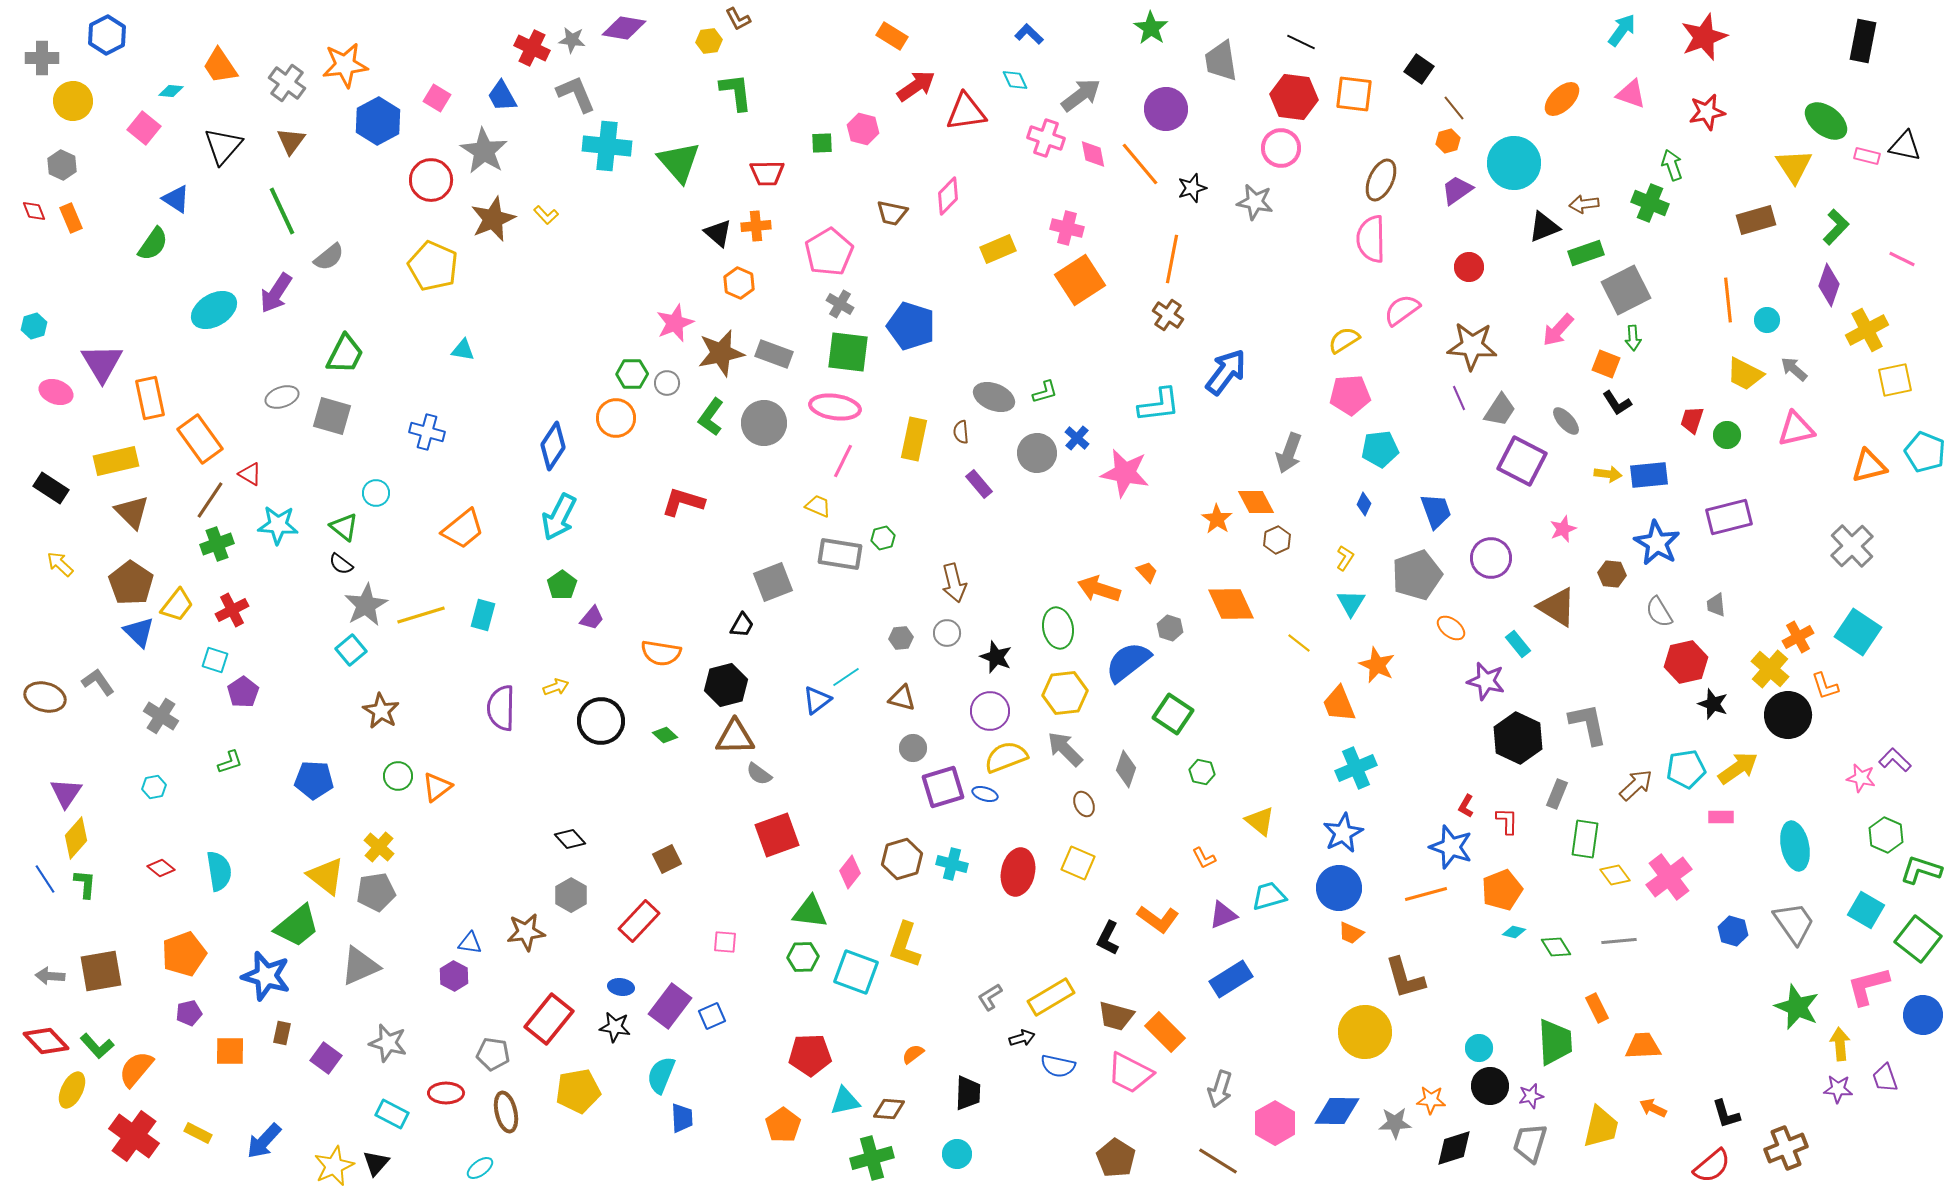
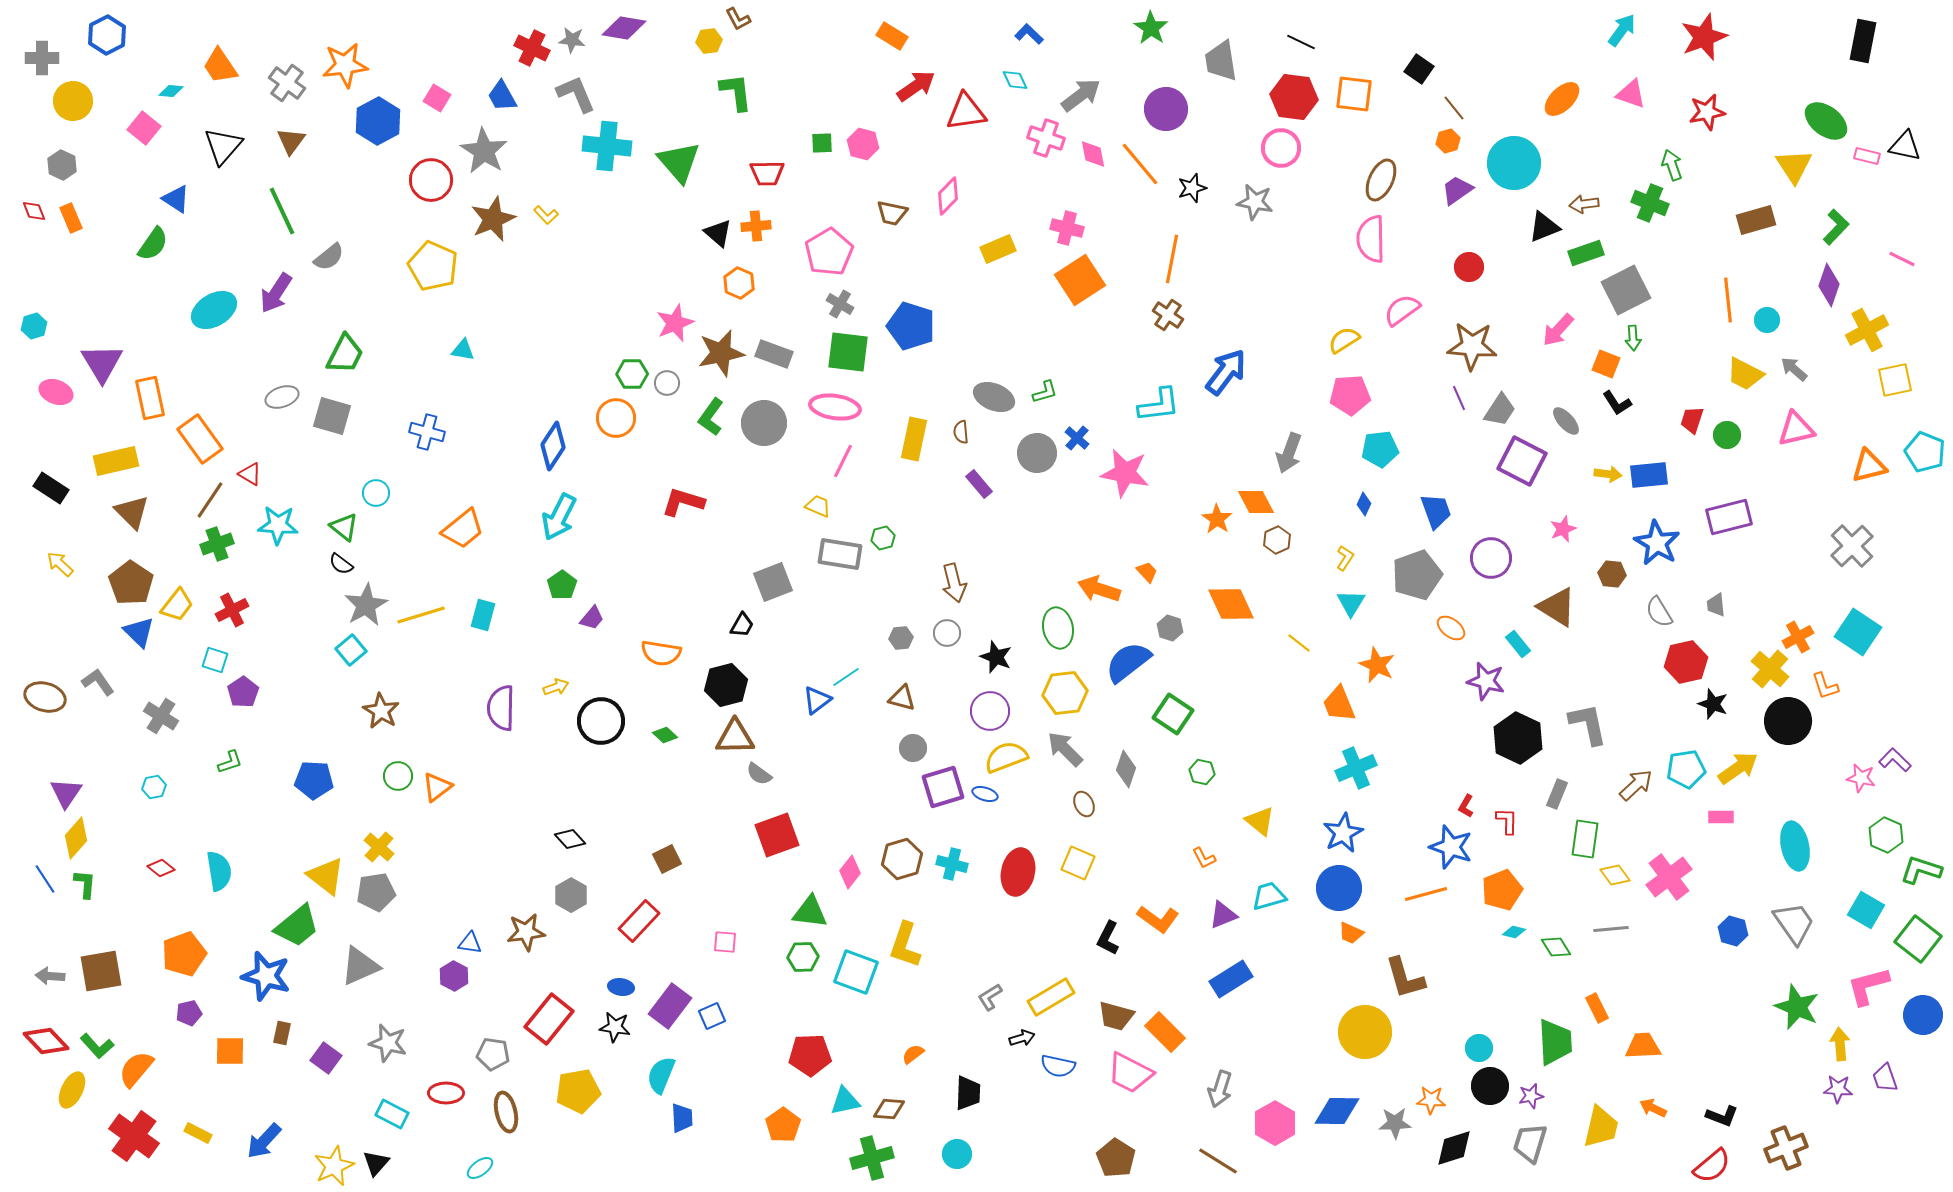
pink hexagon at (863, 129): moved 15 px down
black circle at (1788, 715): moved 6 px down
gray line at (1619, 941): moved 8 px left, 12 px up
black L-shape at (1726, 1114): moved 4 px left, 2 px down; rotated 52 degrees counterclockwise
